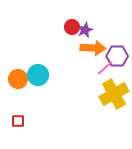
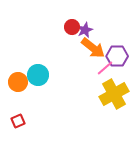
orange arrow: rotated 35 degrees clockwise
orange circle: moved 3 px down
red square: rotated 24 degrees counterclockwise
